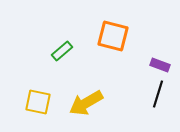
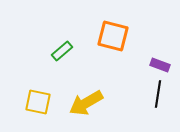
black line: rotated 8 degrees counterclockwise
